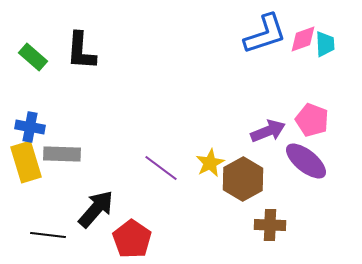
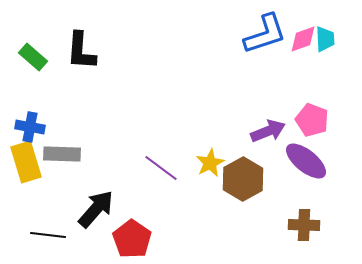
cyan trapezoid: moved 5 px up
brown cross: moved 34 px right
